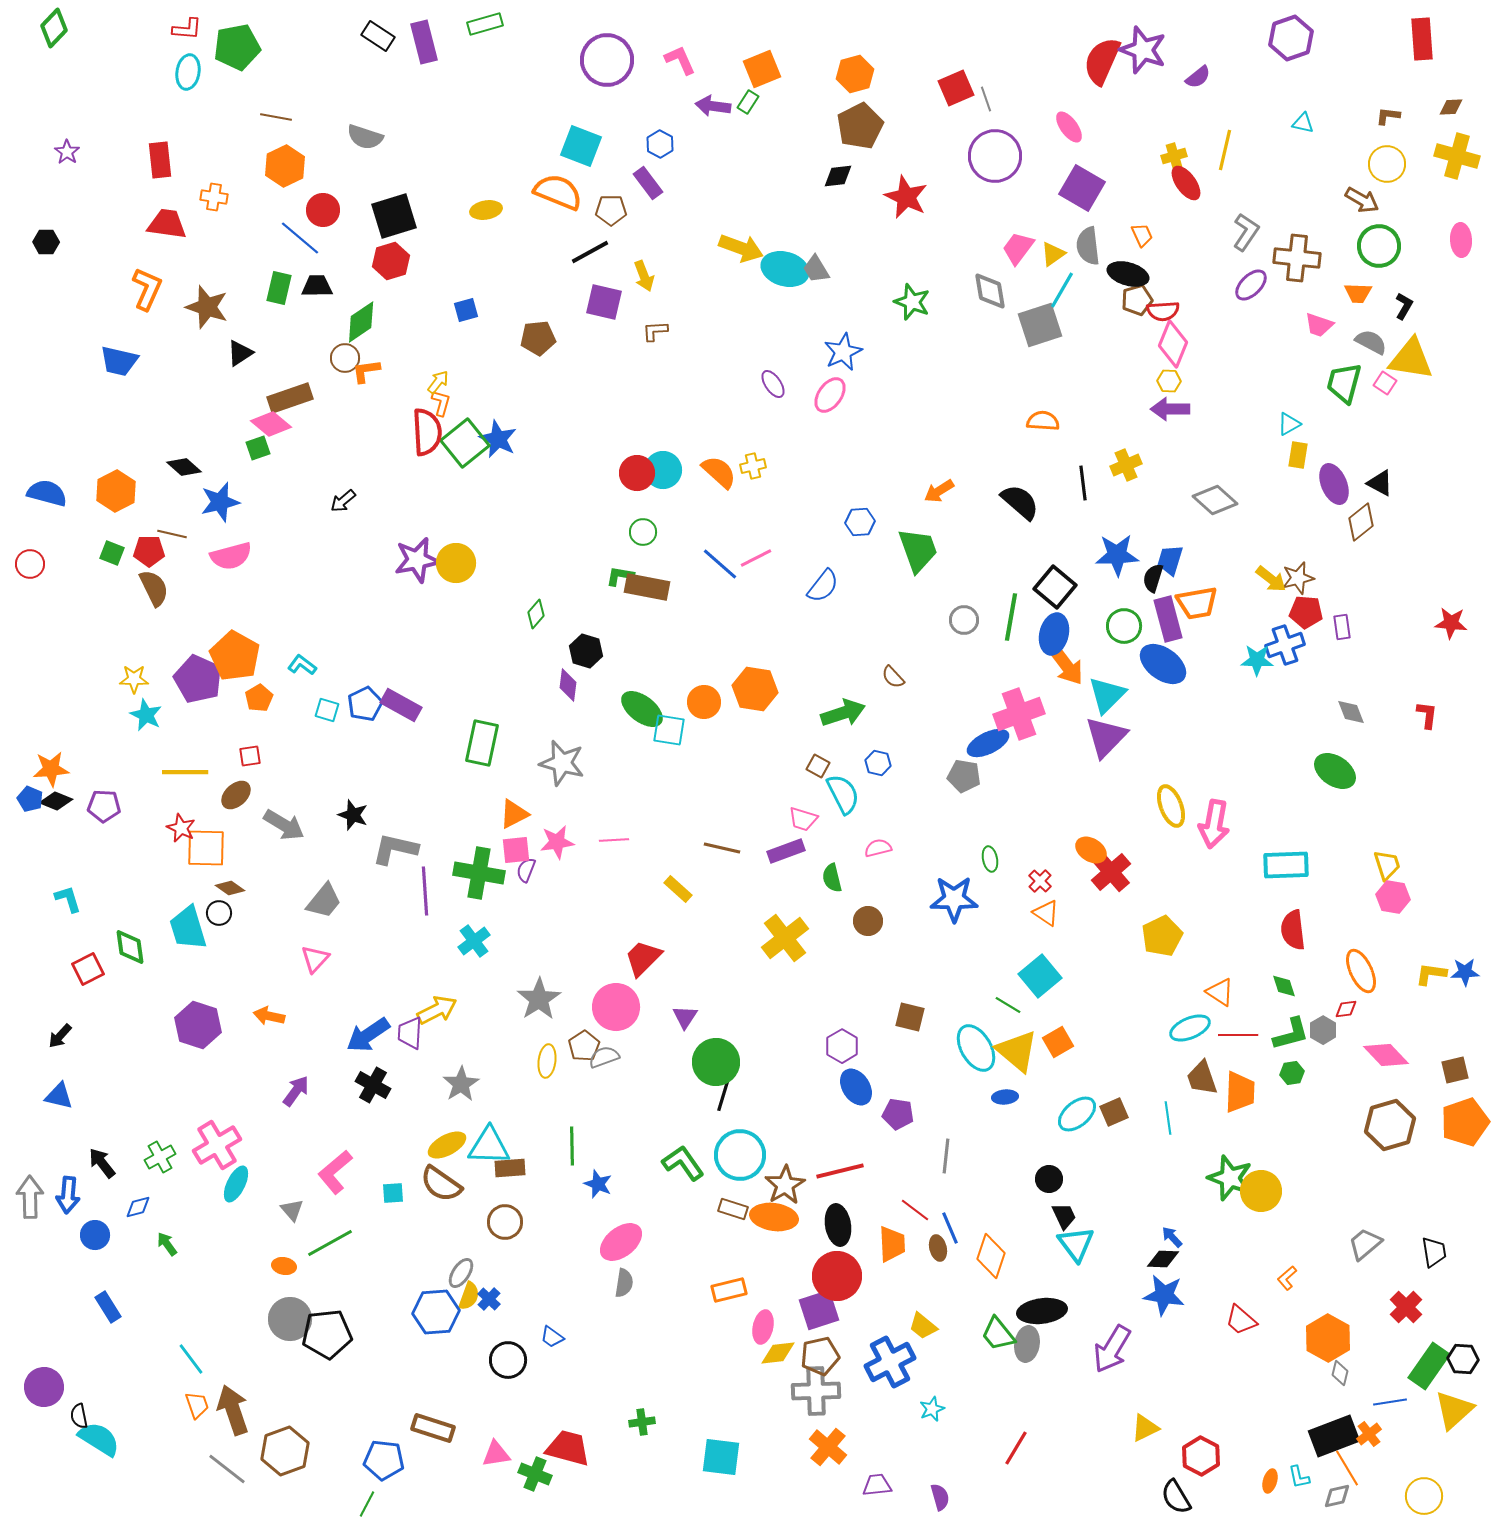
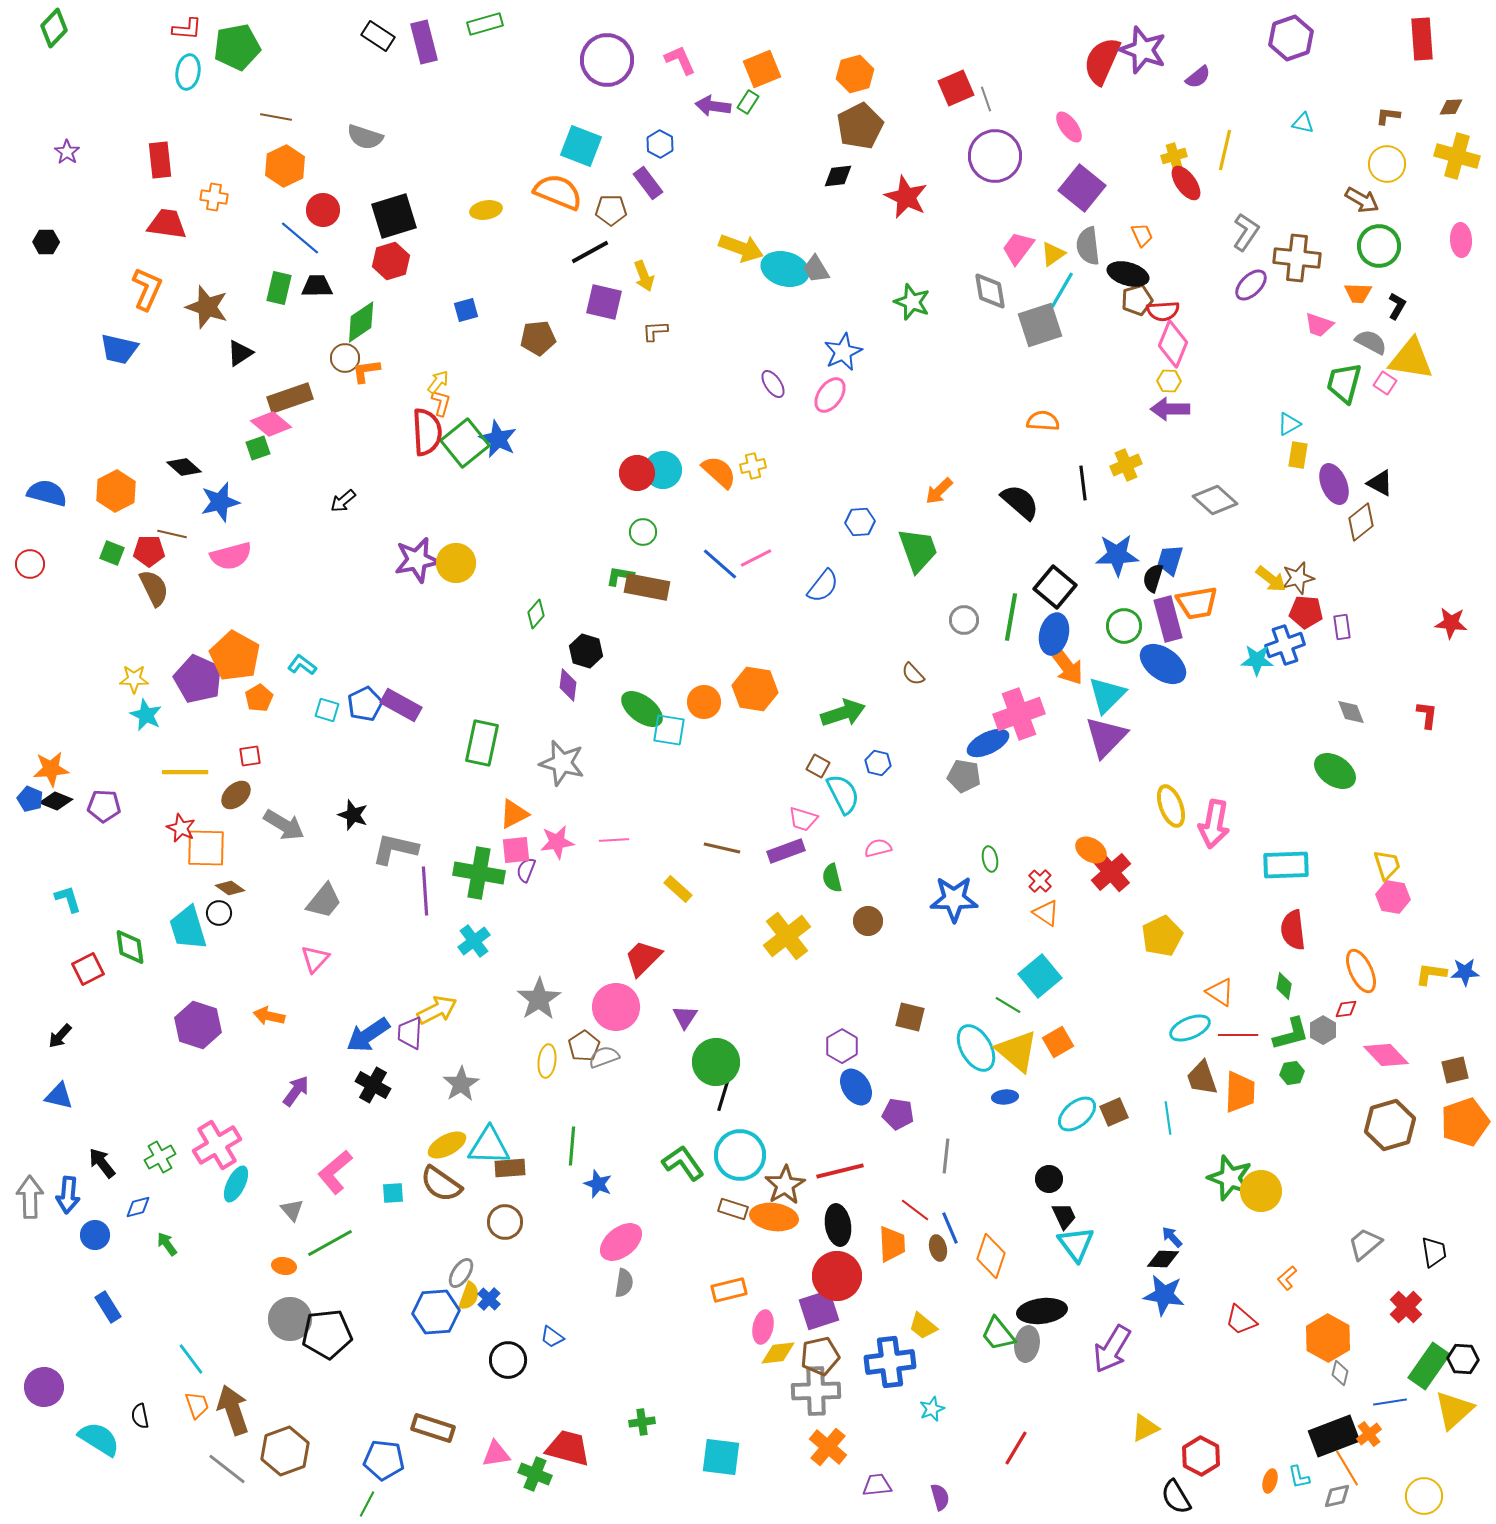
purple square at (1082, 188): rotated 9 degrees clockwise
black L-shape at (1404, 306): moved 7 px left
blue trapezoid at (119, 361): moved 12 px up
orange arrow at (939, 491): rotated 12 degrees counterclockwise
brown semicircle at (893, 677): moved 20 px right, 3 px up
yellow cross at (785, 938): moved 2 px right, 2 px up
green diamond at (1284, 986): rotated 28 degrees clockwise
green line at (572, 1146): rotated 6 degrees clockwise
blue cross at (890, 1362): rotated 21 degrees clockwise
black semicircle at (79, 1416): moved 61 px right
